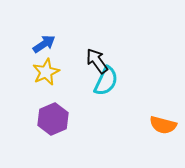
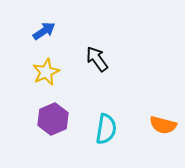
blue arrow: moved 13 px up
black arrow: moved 2 px up
cyan semicircle: moved 48 px down; rotated 16 degrees counterclockwise
